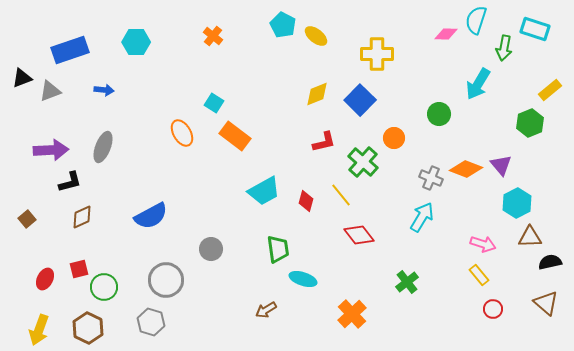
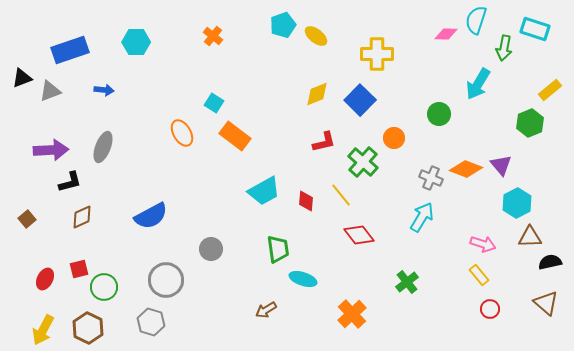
cyan pentagon at (283, 25): rotated 25 degrees clockwise
red diamond at (306, 201): rotated 10 degrees counterclockwise
red circle at (493, 309): moved 3 px left
yellow arrow at (39, 330): moved 4 px right; rotated 8 degrees clockwise
